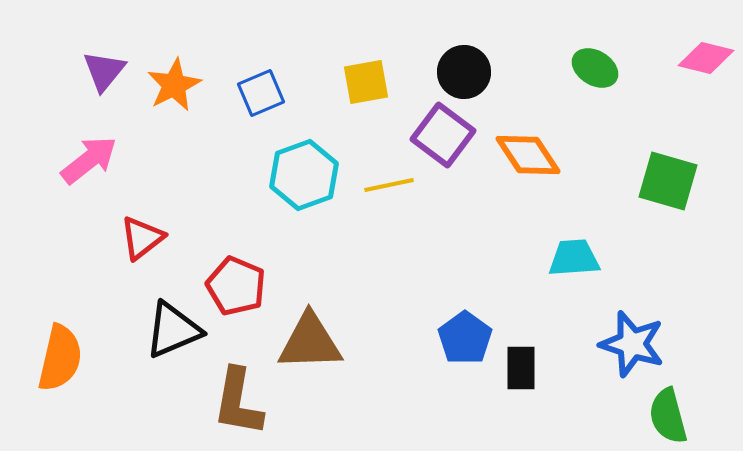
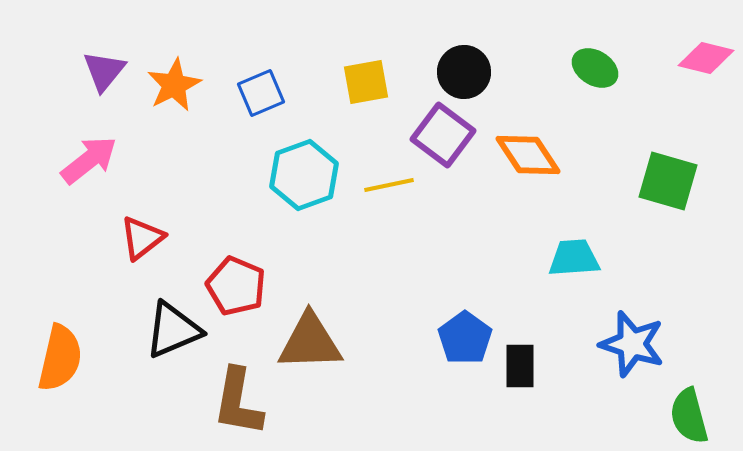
black rectangle: moved 1 px left, 2 px up
green semicircle: moved 21 px right
